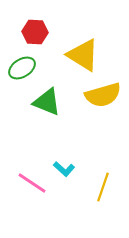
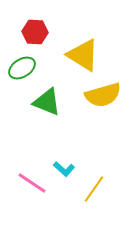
yellow line: moved 9 px left, 2 px down; rotated 16 degrees clockwise
